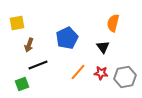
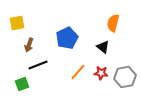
black triangle: rotated 16 degrees counterclockwise
